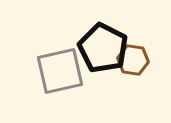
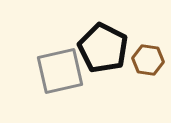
brown hexagon: moved 15 px right
